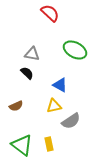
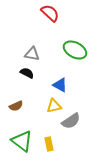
black semicircle: rotated 16 degrees counterclockwise
green triangle: moved 4 px up
